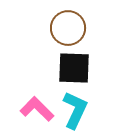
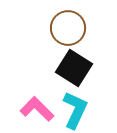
black square: rotated 30 degrees clockwise
